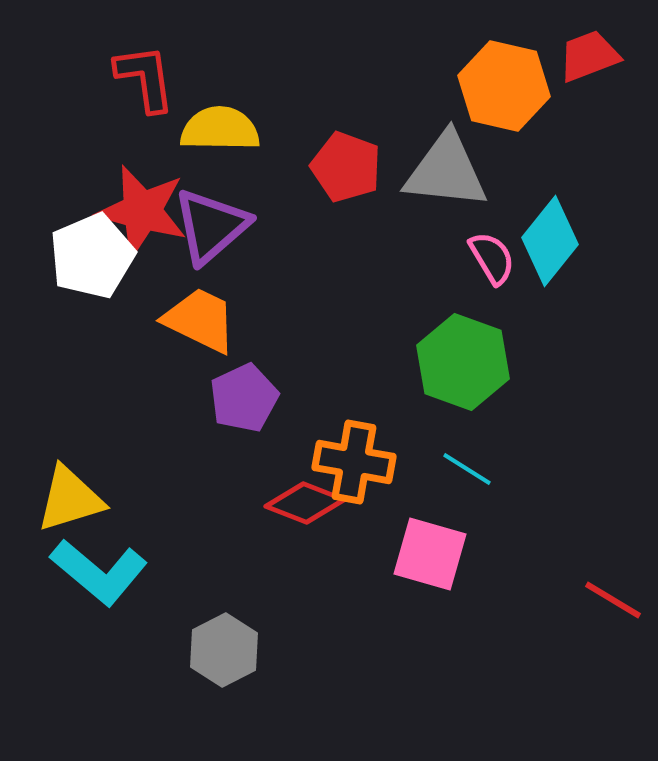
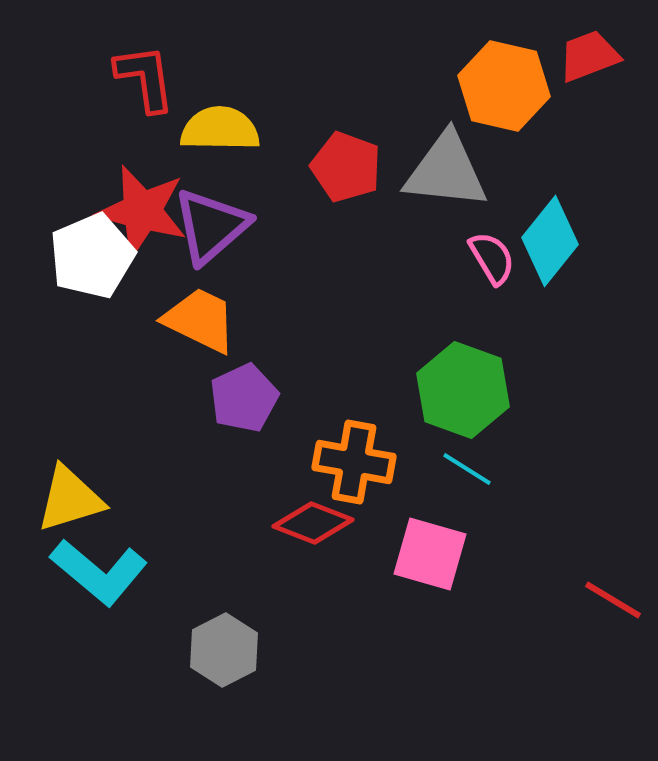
green hexagon: moved 28 px down
red diamond: moved 8 px right, 20 px down
